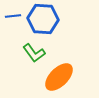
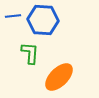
blue hexagon: moved 1 px down
green L-shape: moved 4 px left; rotated 140 degrees counterclockwise
